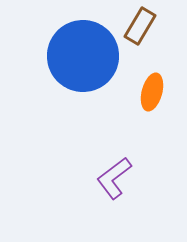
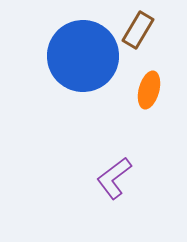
brown rectangle: moved 2 px left, 4 px down
orange ellipse: moved 3 px left, 2 px up
